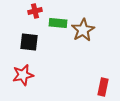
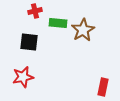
red star: moved 2 px down
